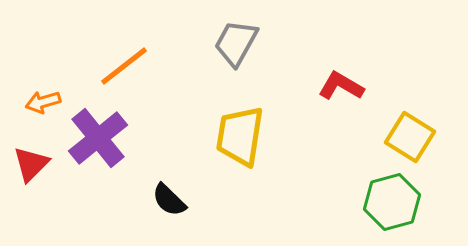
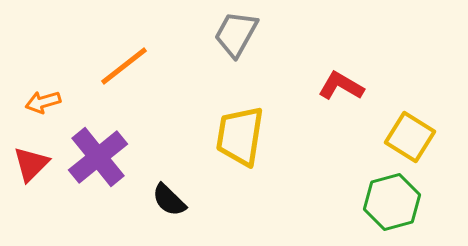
gray trapezoid: moved 9 px up
purple cross: moved 19 px down
